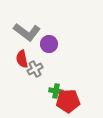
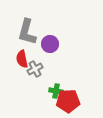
gray L-shape: rotated 68 degrees clockwise
purple circle: moved 1 px right
